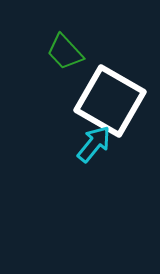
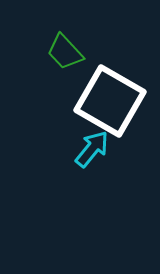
cyan arrow: moved 2 px left, 5 px down
